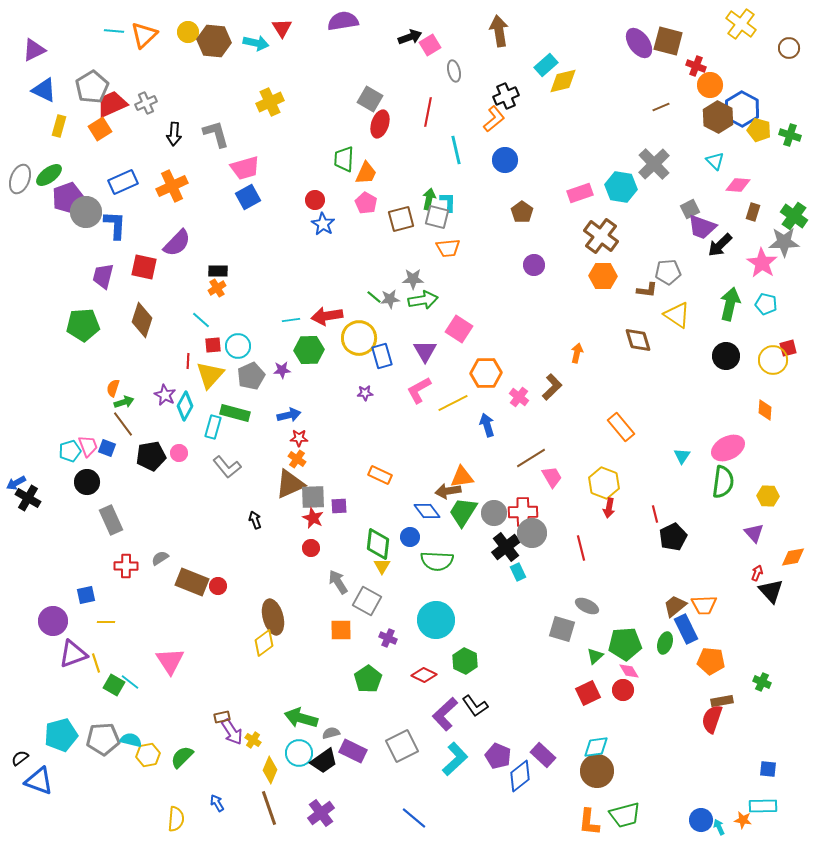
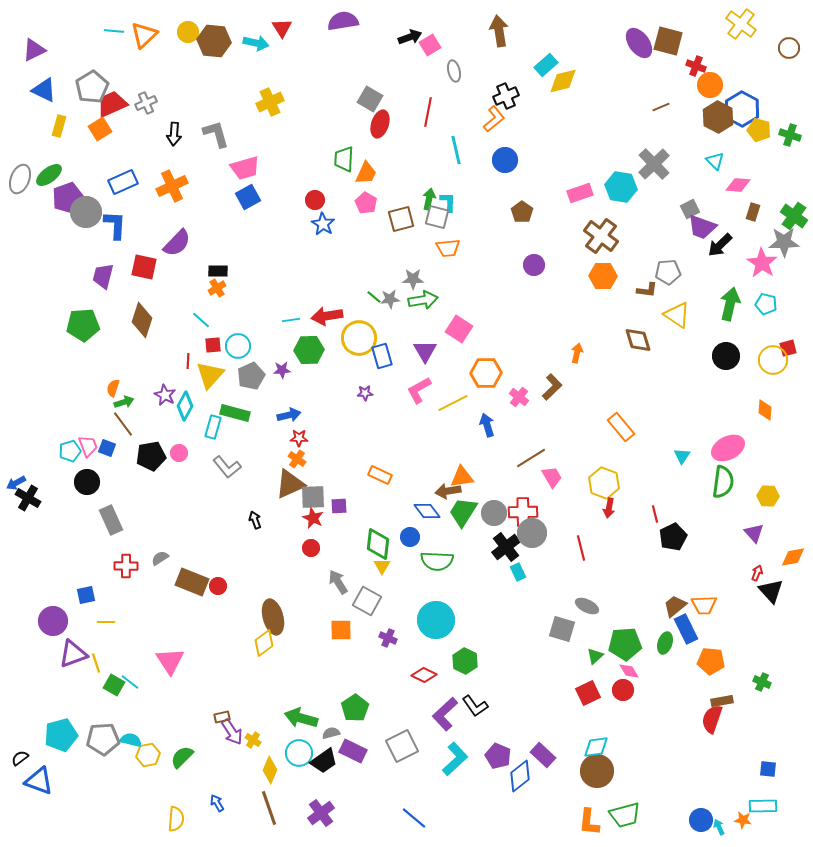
green pentagon at (368, 679): moved 13 px left, 29 px down
